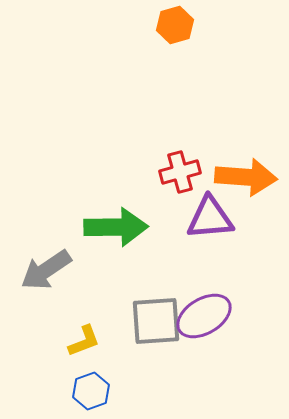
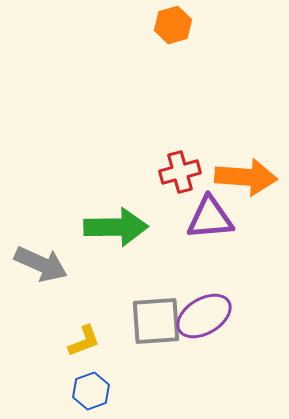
orange hexagon: moved 2 px left
gray arrow: moved 5 px left, 6 px up; rotated 122 degrees counterclockwise
